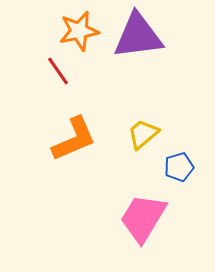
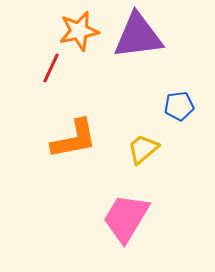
red line: moved 7 px left, 3 px up; rotated 60 degrees clockwise
yellow trapezoid: moved 15 px down
orange L-shape: rotated 12 degrees clockwise
blue pentagon: moved 61 px up; rotated 8 degrees clockwise
pink trapezoid: moved 17 px left
